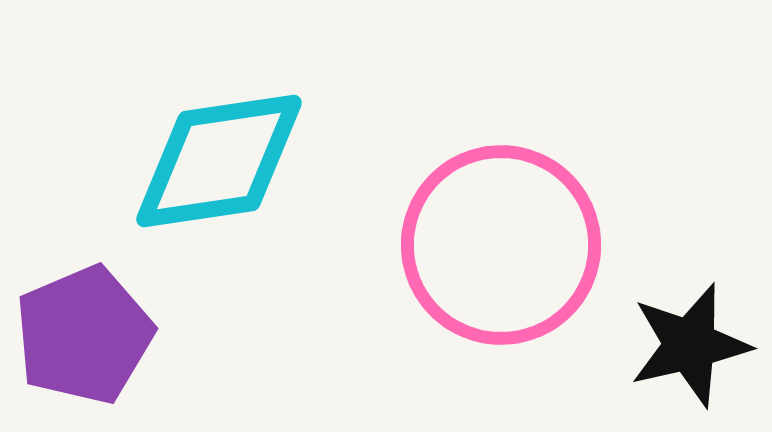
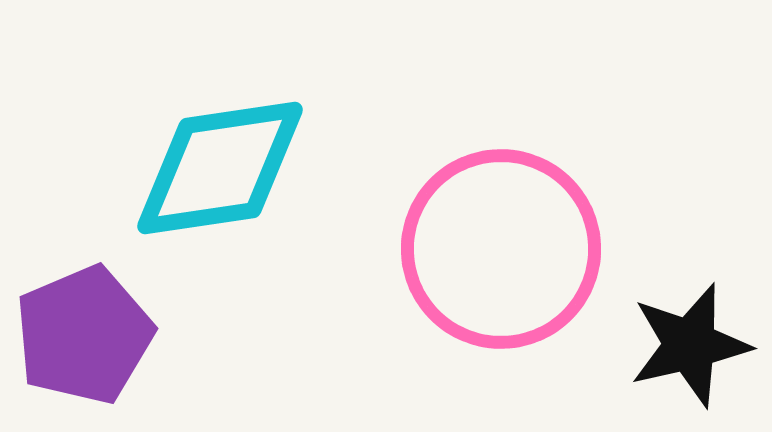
cyan diamond: moved 1 px right, 7 px down
pink circle: moved 4 px down
